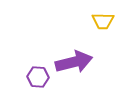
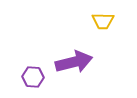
purple hexagon: moved 5 px left
